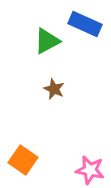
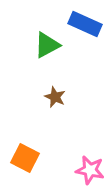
green triangle: moved 4 px down
brown star: moved 1 px right, 8 px down
orange square: moved 2 px right, 2 px up; rotated 8 degrees counterclockwise
